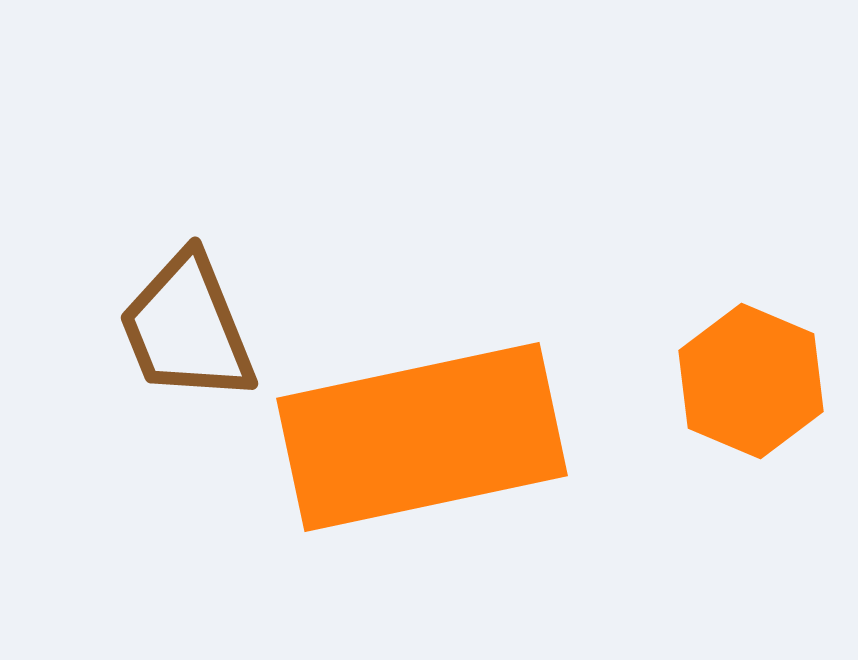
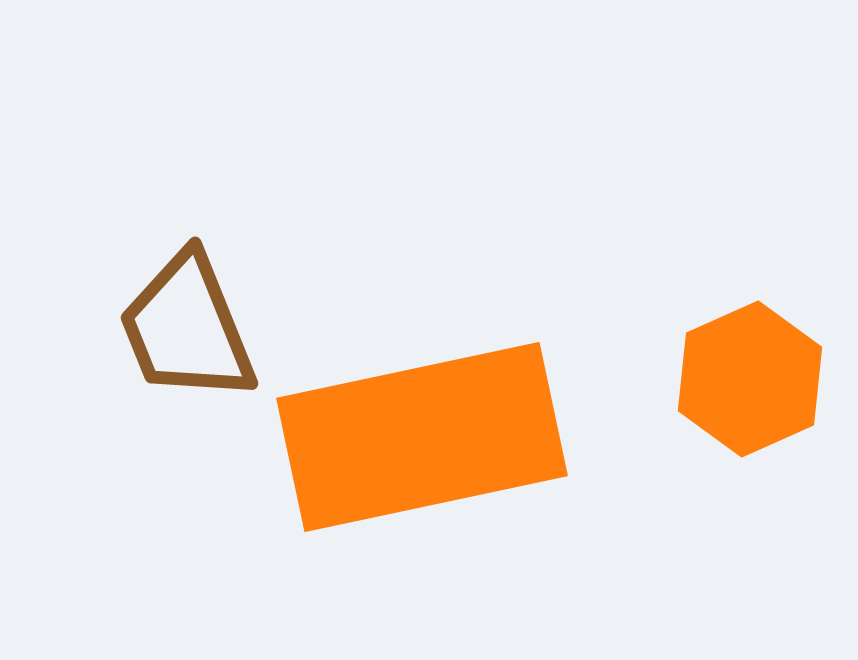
orange hexagon: moved 1 px left, 2 px up; rotated 13 degrees clockwise
